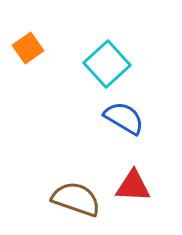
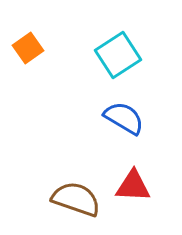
cyan square: moved 11 px right, 9 px up; rotated 9 degrees clockwise
